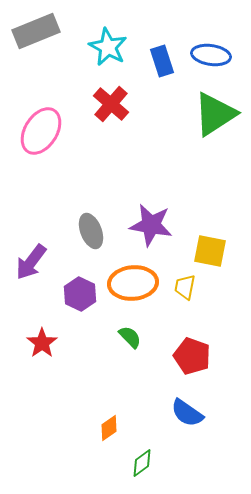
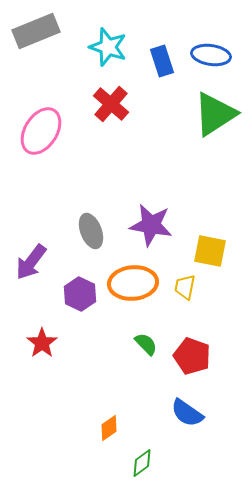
cyan star: rotated 9 degrees counterclockwise
green semicircle: moved 16 px right, 7 px down
